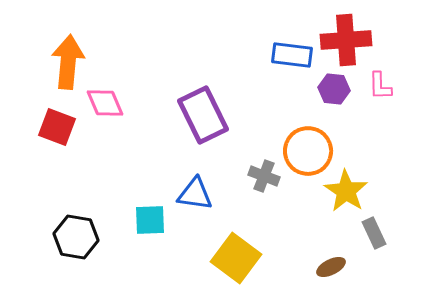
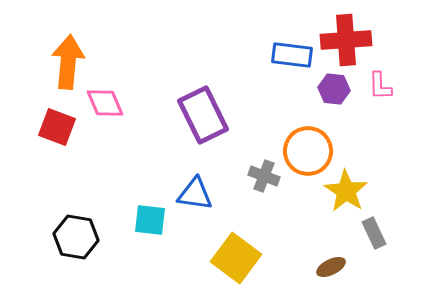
cyan square: rotated 8 degrees clockwise
